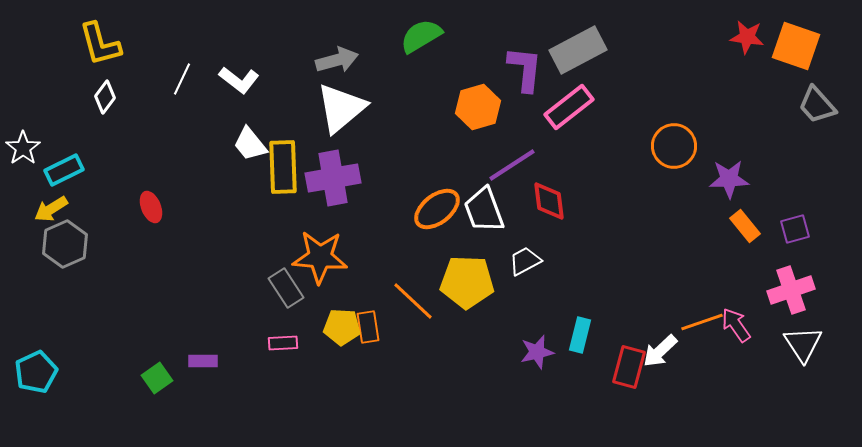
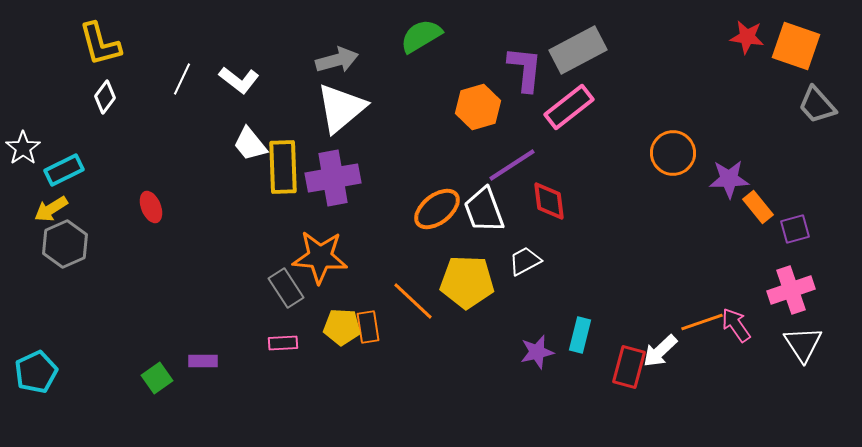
orange circle at (674, 146): moved 1 px left, 7 px down
orange rectangle at (745, 226): moved 13 px right, 19 px up
